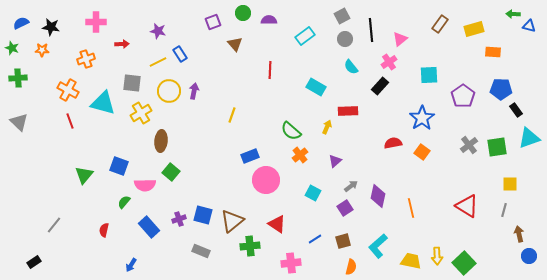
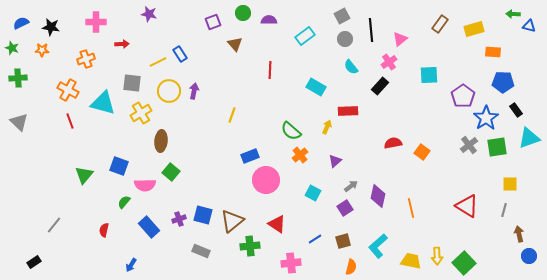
purple star at (158, 31): moved 9 px left, 17 px up
blue pentagon at (501, 89): moved 2 px right, 7 px up
blue star at (422, 118): moved 64 px right
